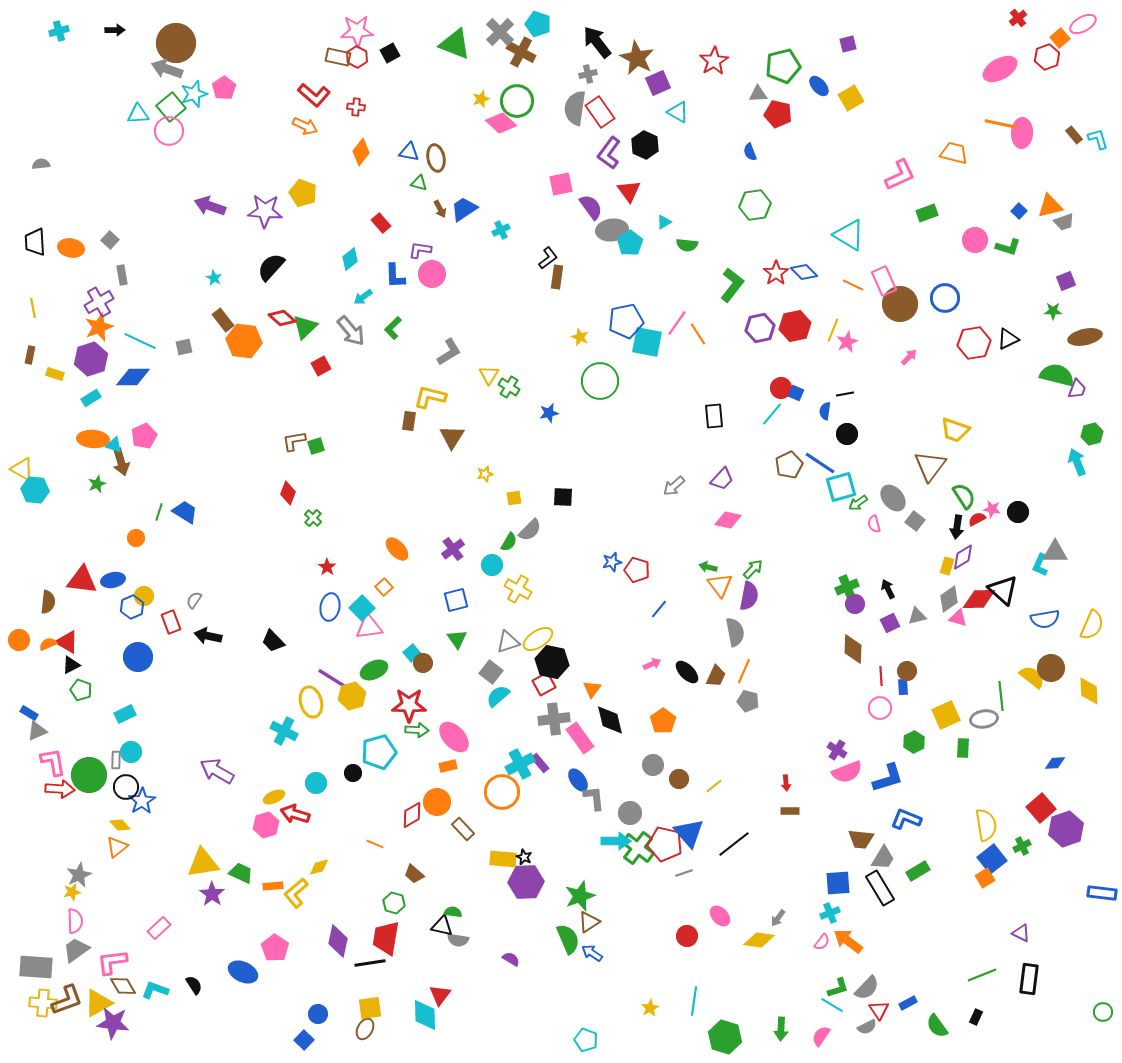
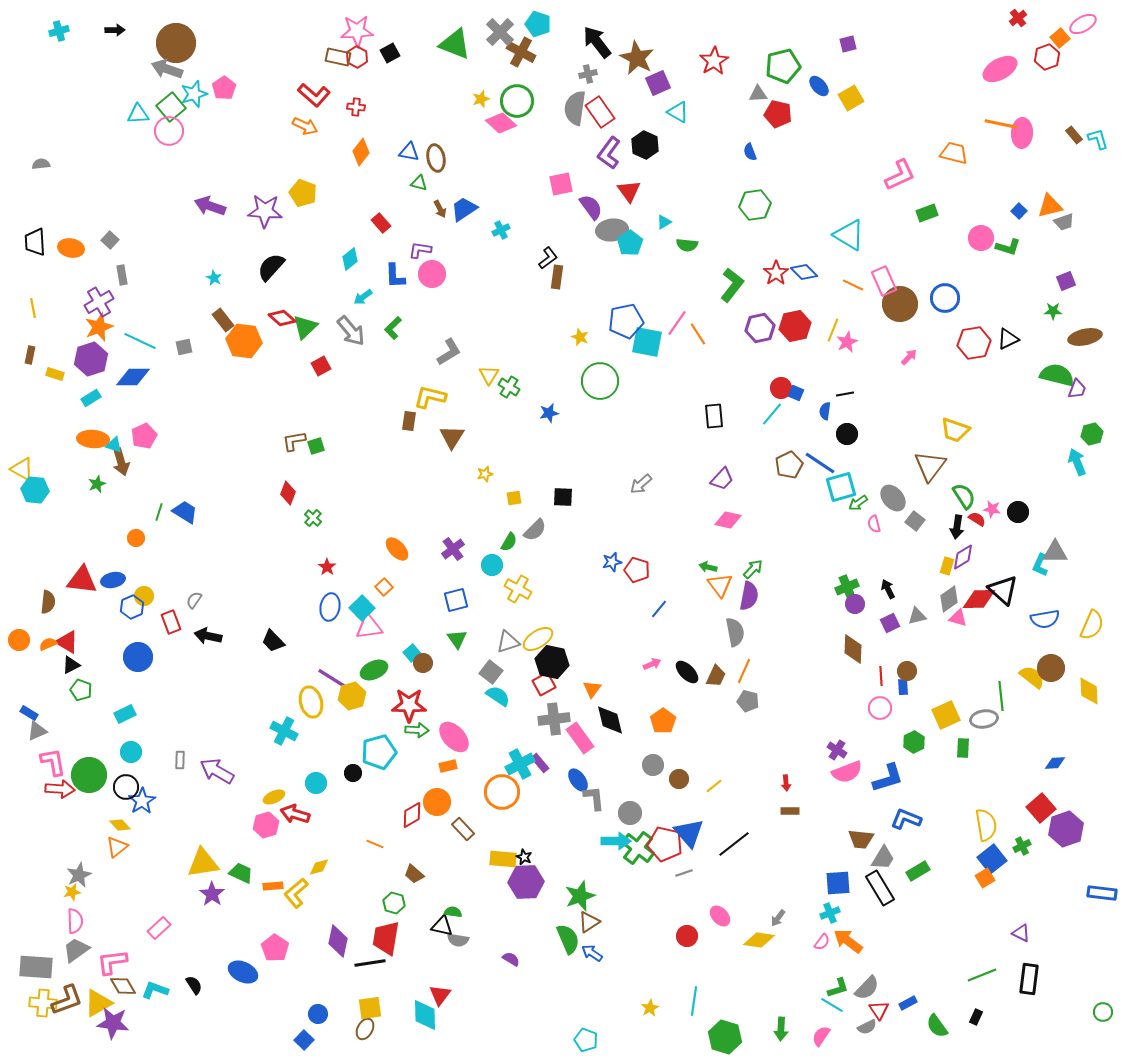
pink circle at (975, 240): moved 6 px right, 2 px up
gray arrow at (674, 486): moved 33 px left, 2 px up
red semicircle at (977, 519): rotated 60 degrees clockwise
gray semicircle at (530, 530): moved 5 px right
cyan semicircle at (498, 696): rotated 75 degrees clockwise
gray rectangle at (116, 760): moved 64 px right
